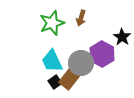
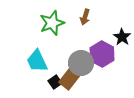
brown arrow: moved 4 px right, 1 px up
cyan trapezoid: moved 15 px left
